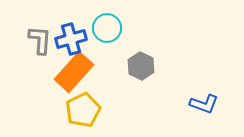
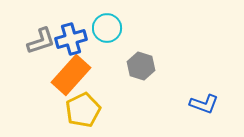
gray L-shape: moved 1 px right, 1 px down; rotated 68 degrees clockwise
gray hexagon: rotated 8 degrees counterclockwise
orange rectangle: moved 3 px left, 3 px down
